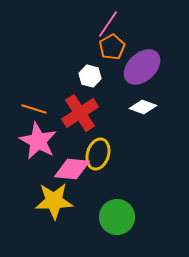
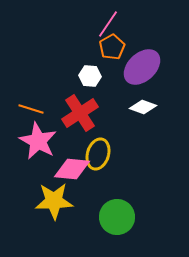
white hexagon: rotated 10 degrees counterclockwise
orange line: moved 3 px left
